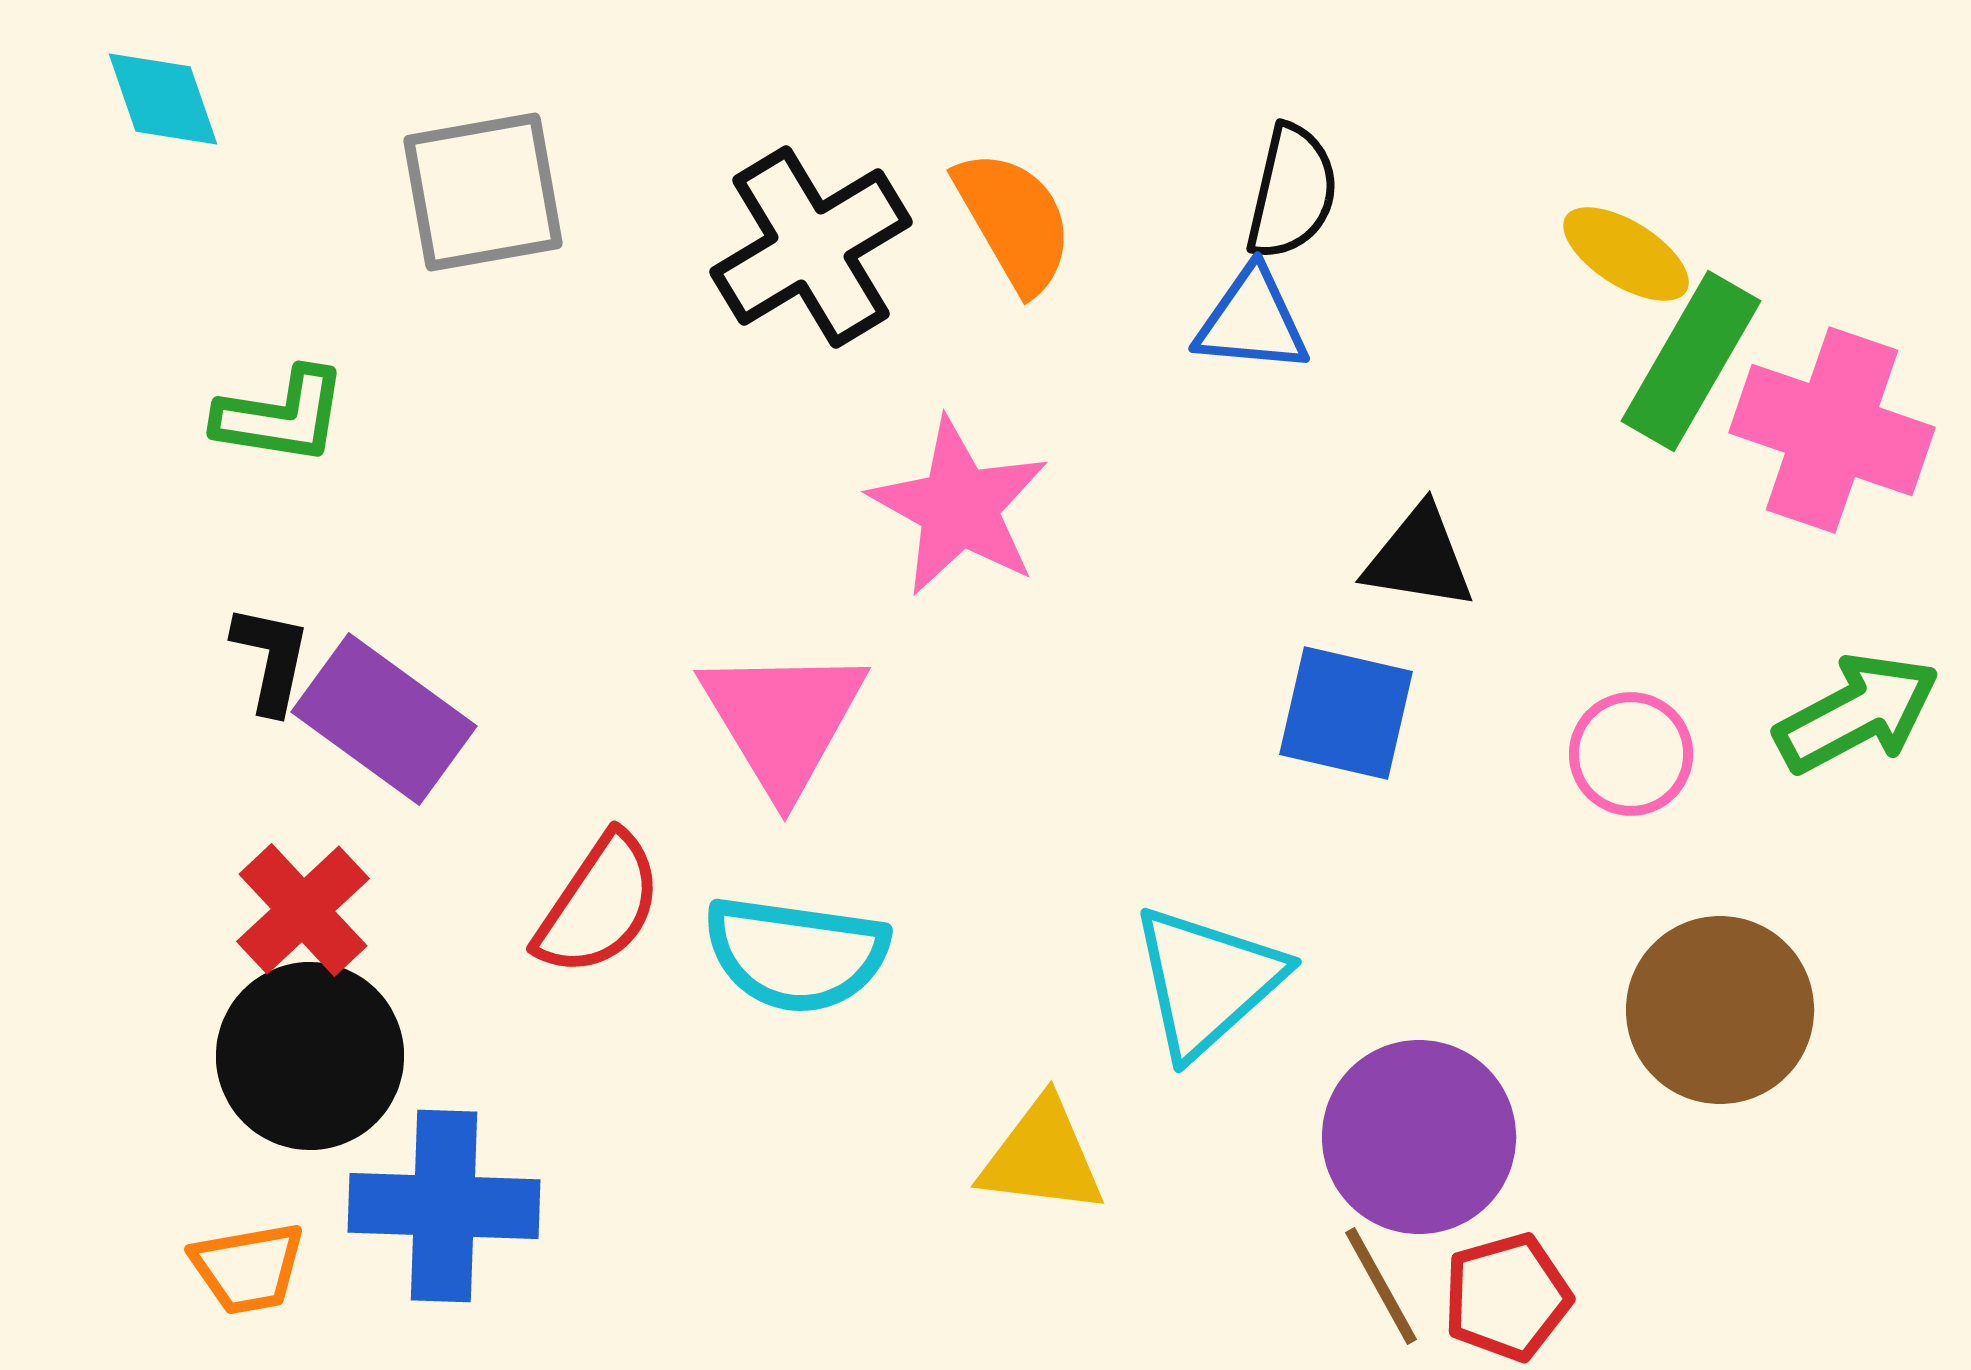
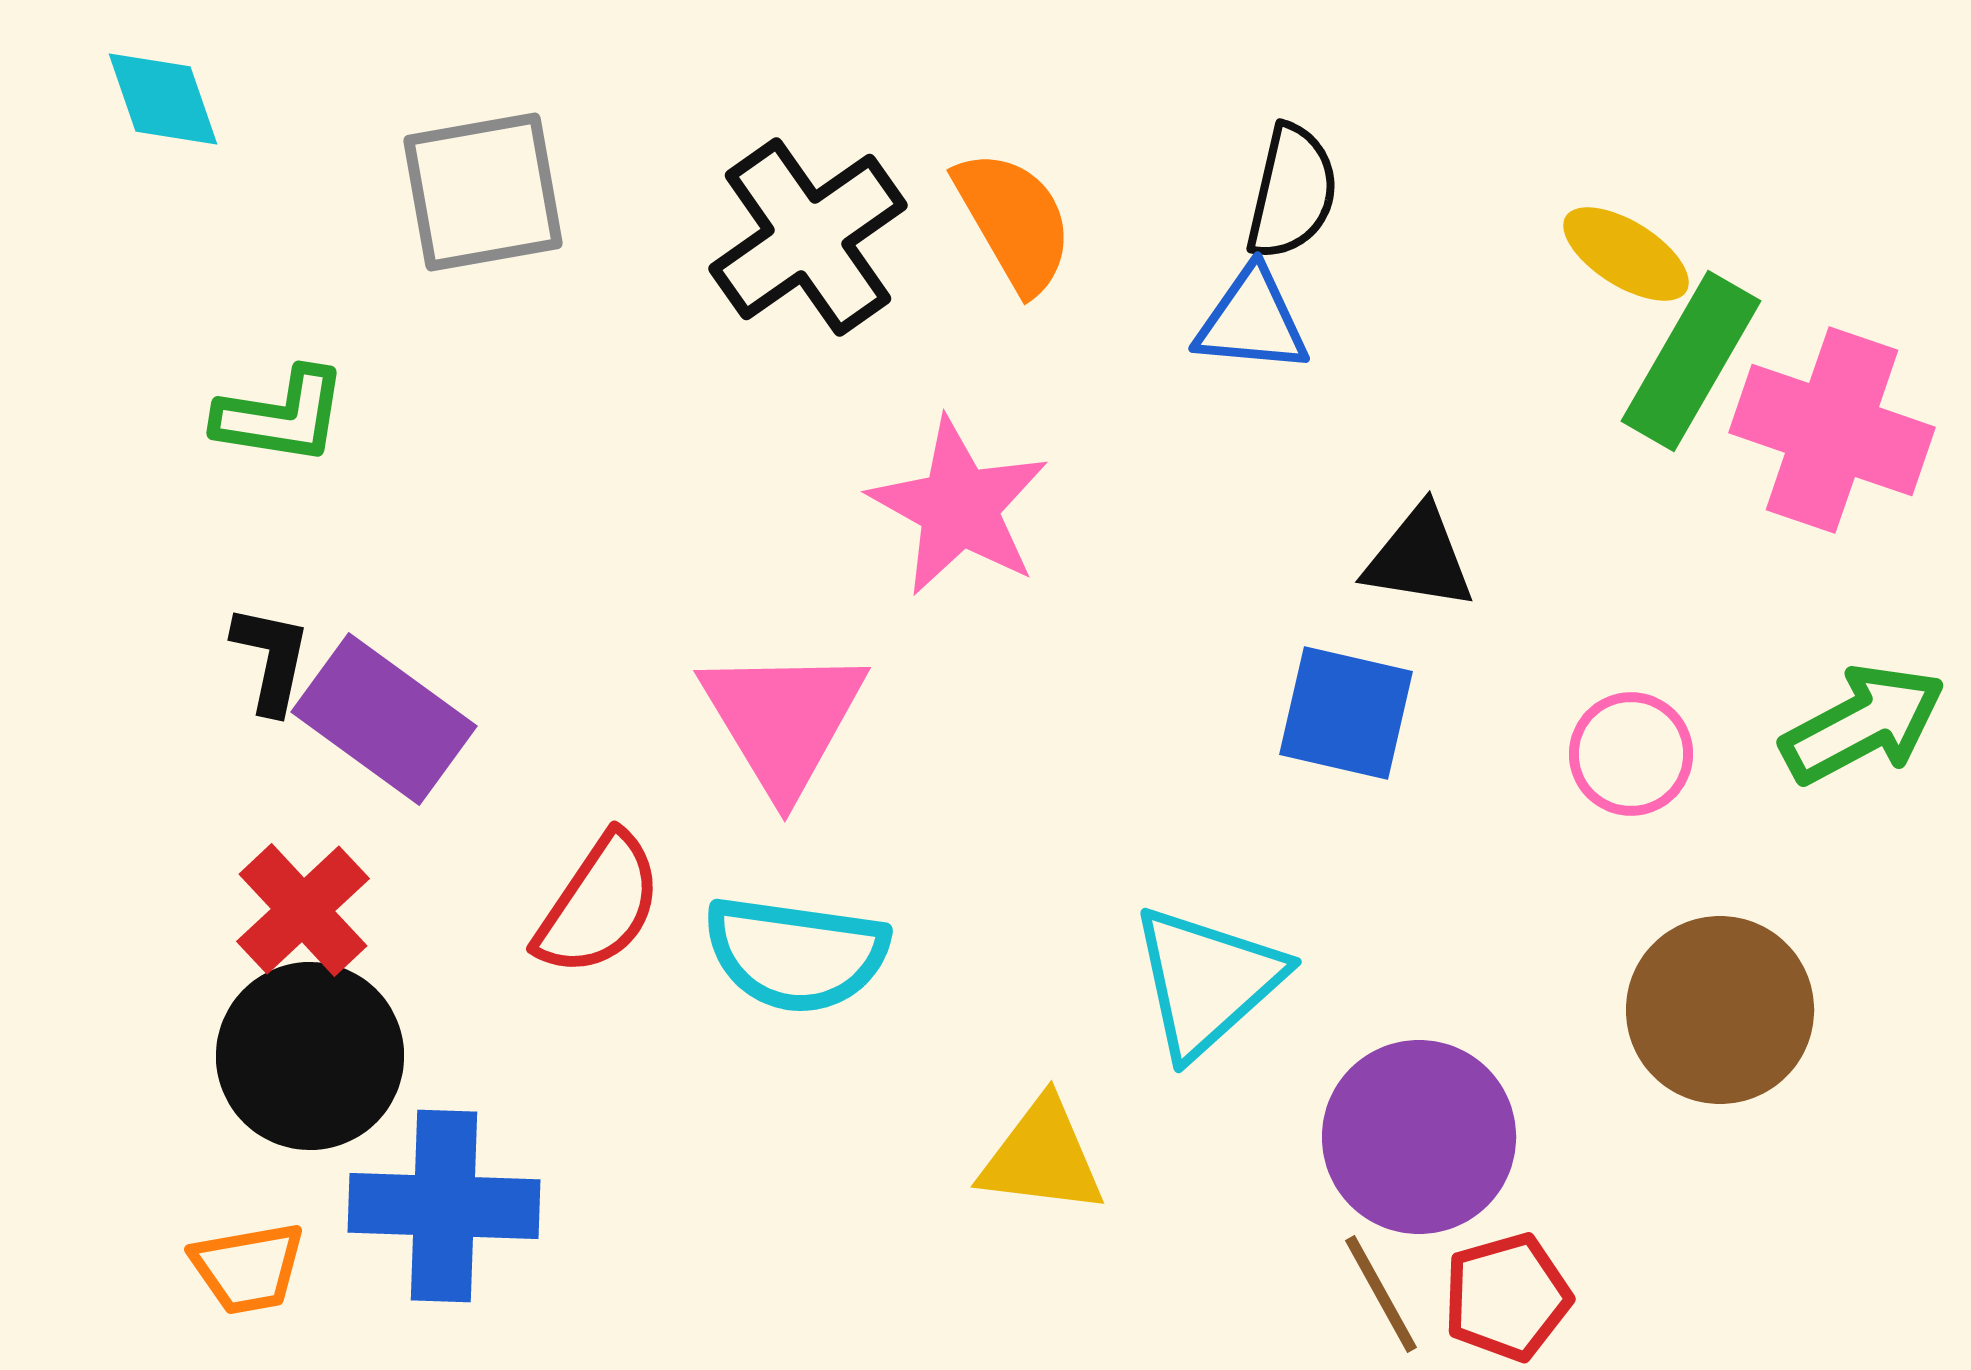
black cross: moved 3 px left, 10 px up; rotated 4 degrees counterclockwise
green arrow: moved 6 px right, 11 px down
brown line: moved 8 px down
